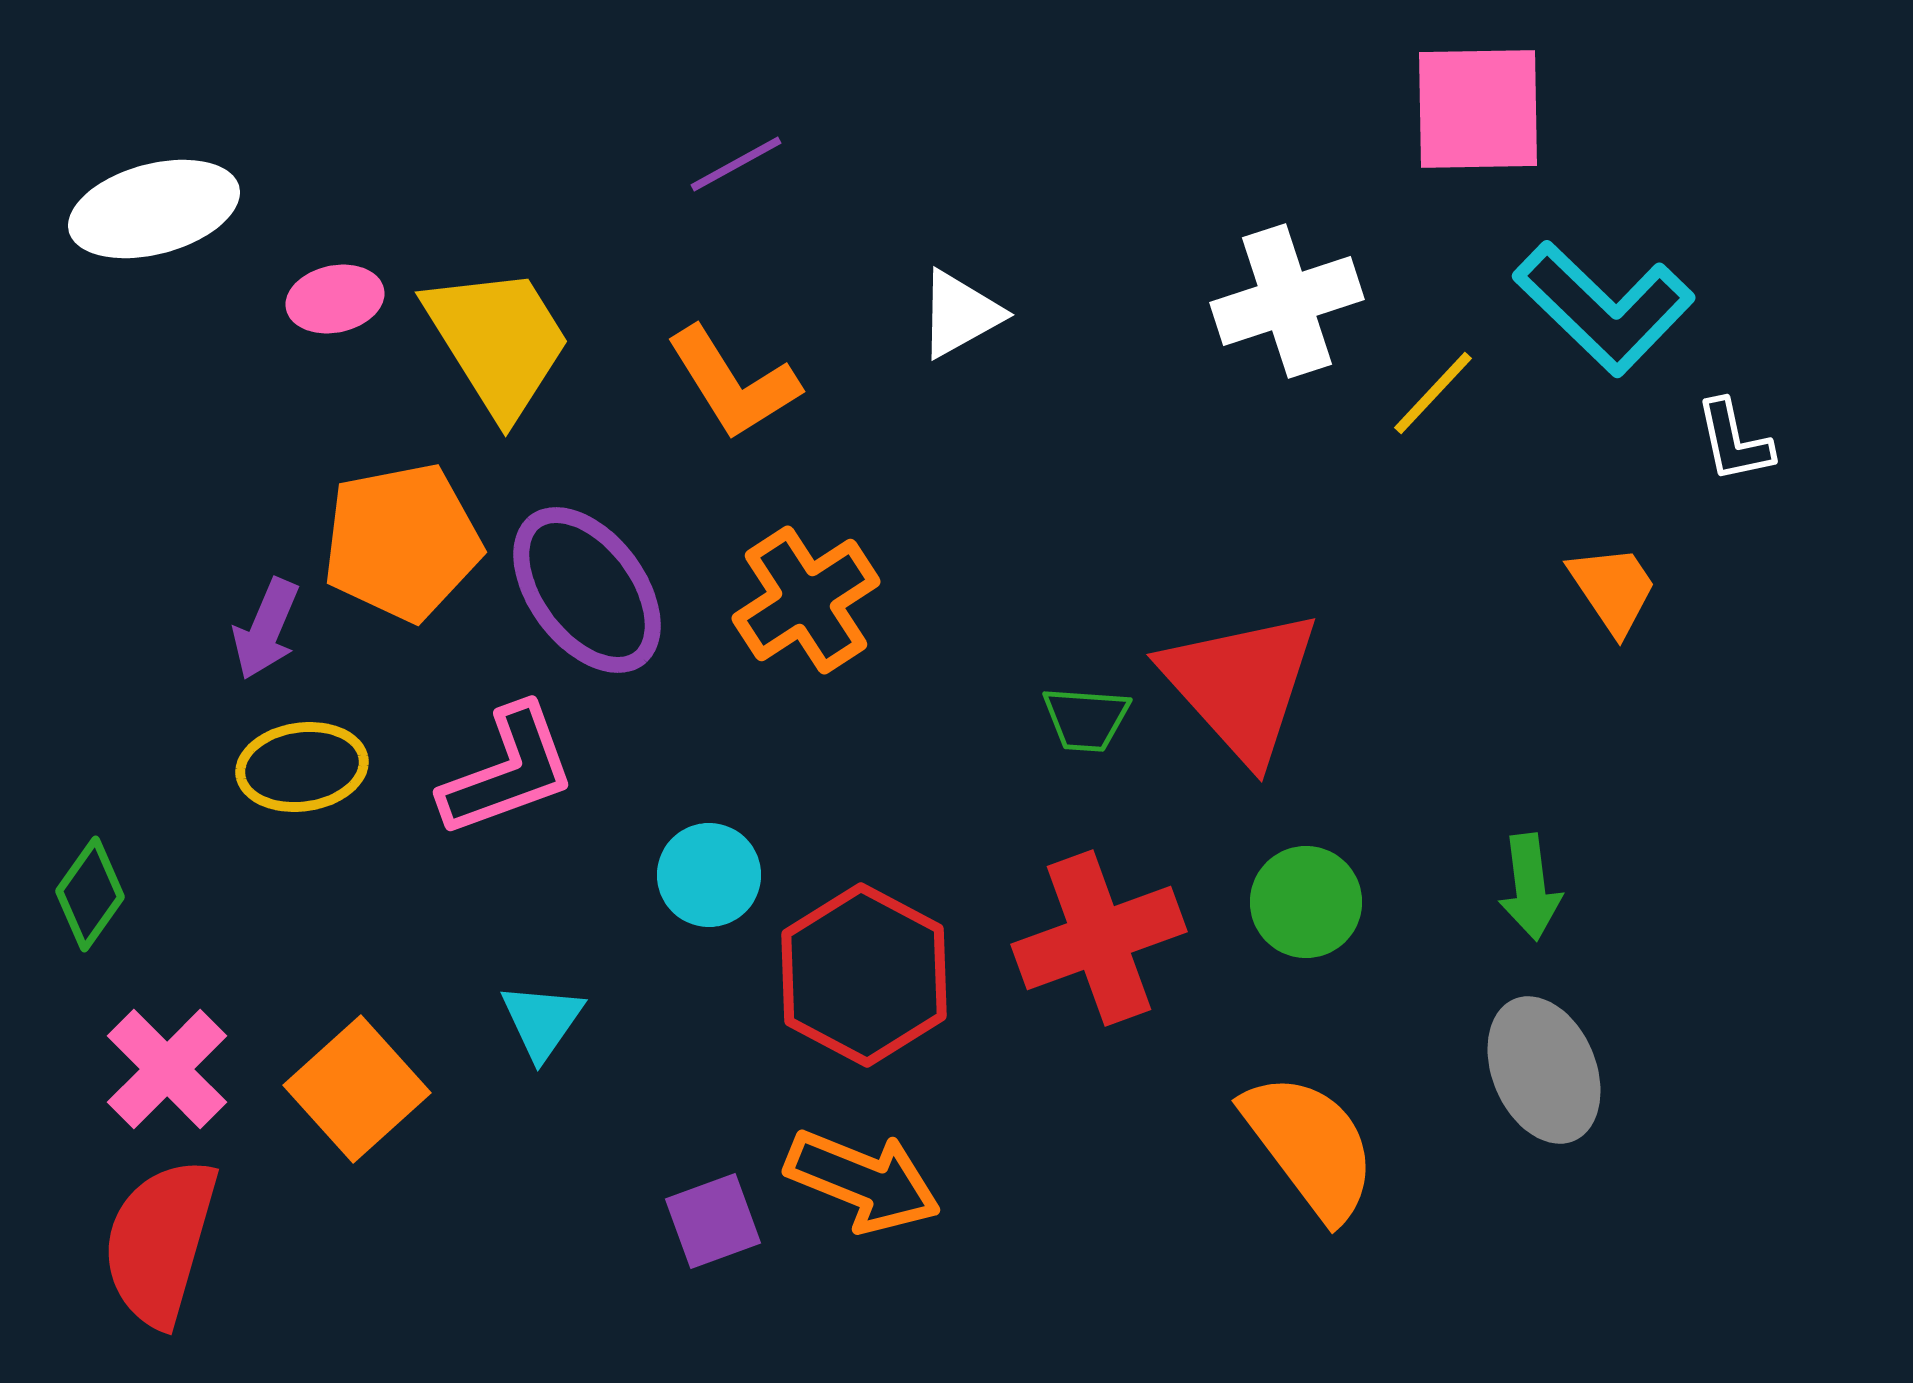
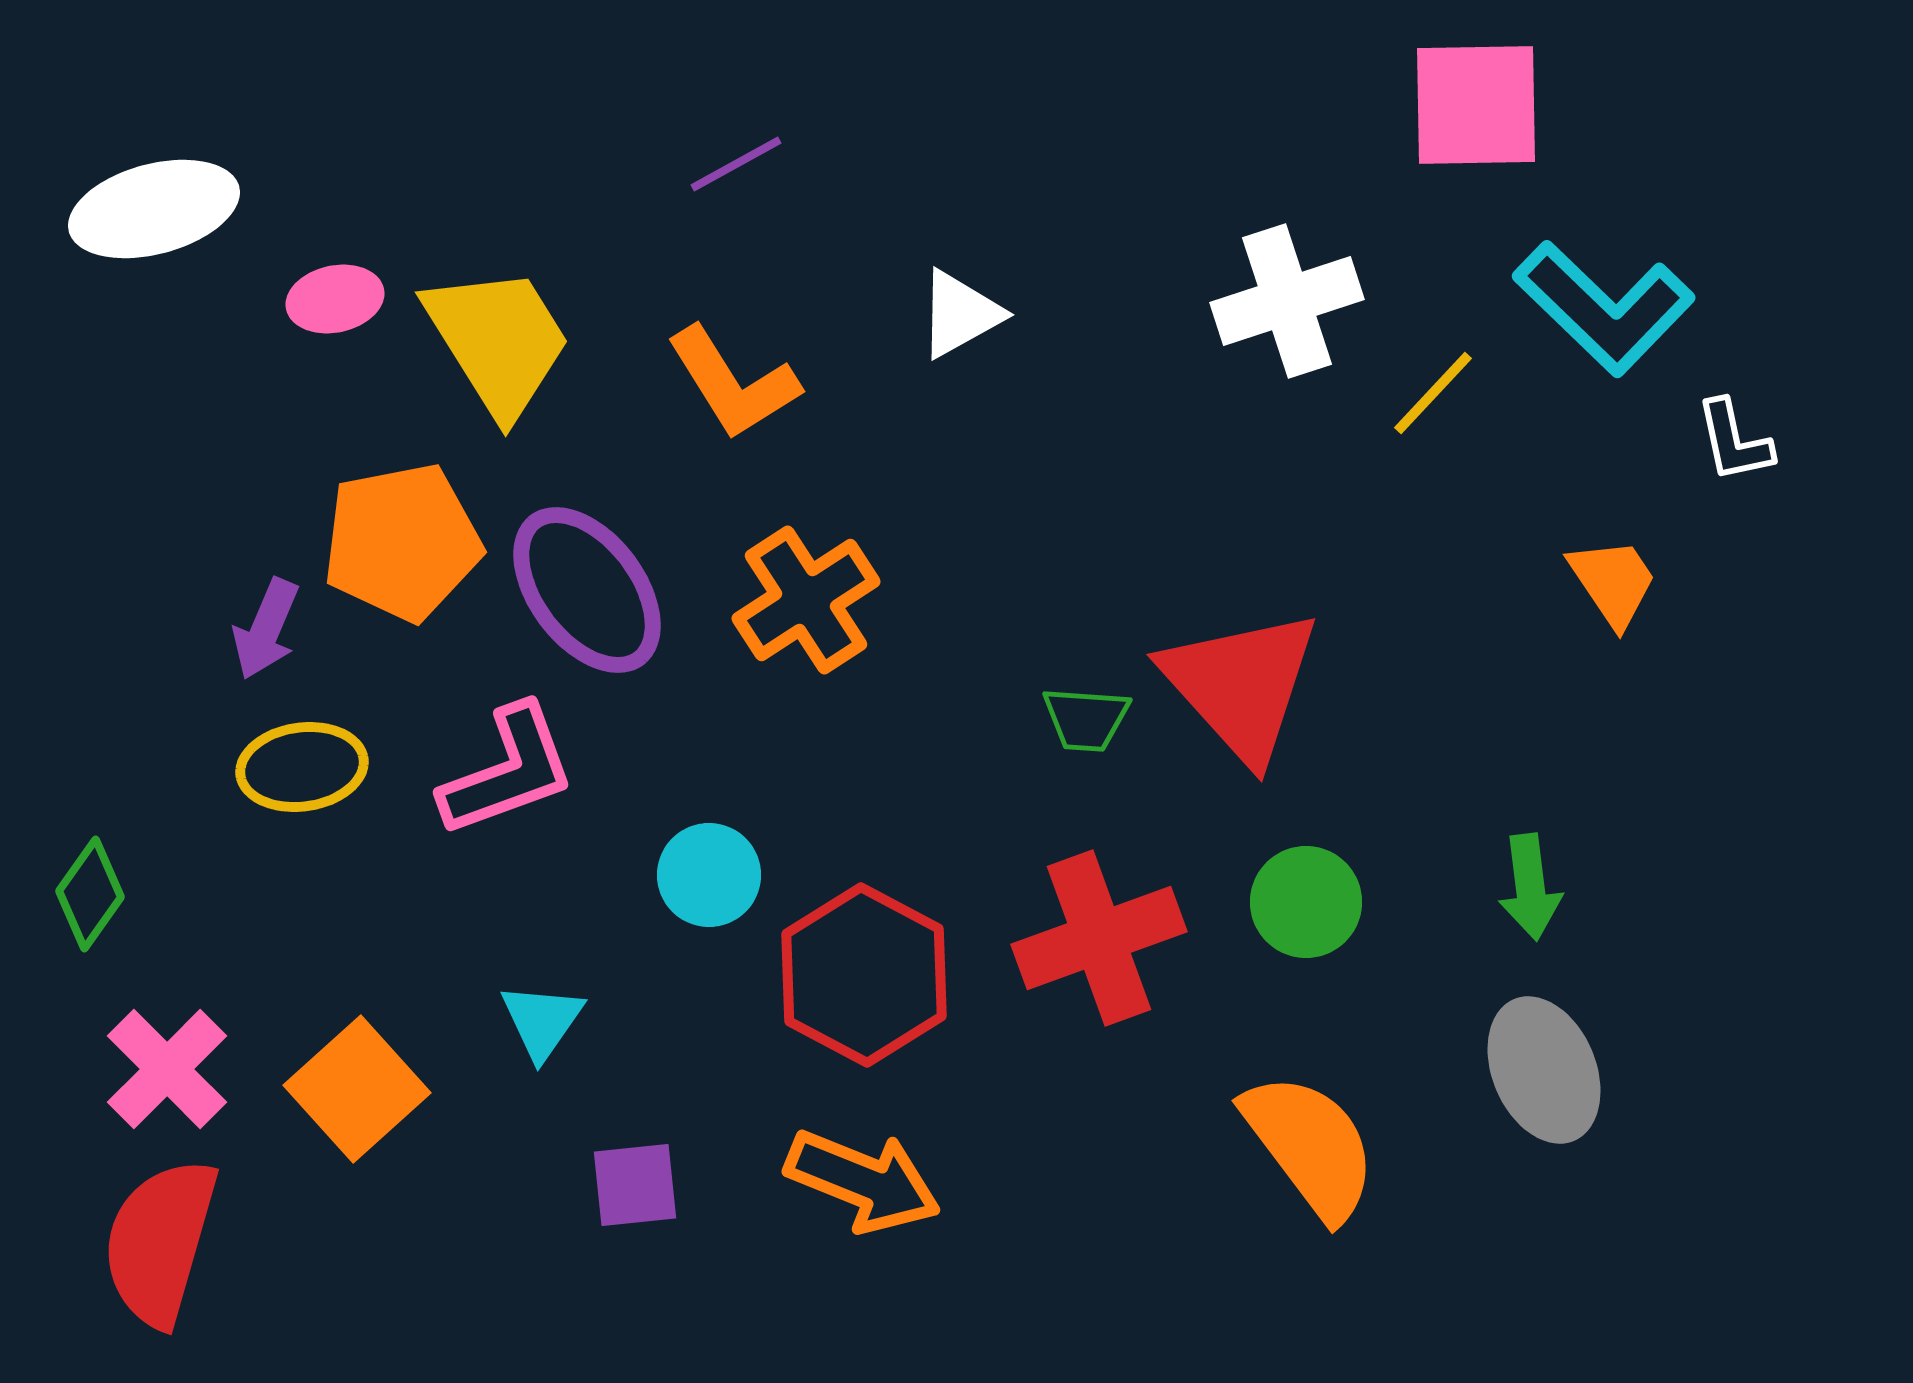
pink square: moved 2 px left, 4 px up
orange trapezoid: moved 7 px up
purple square: moved 78 px left, 36 px up; rotated 14 degrees clockwise
